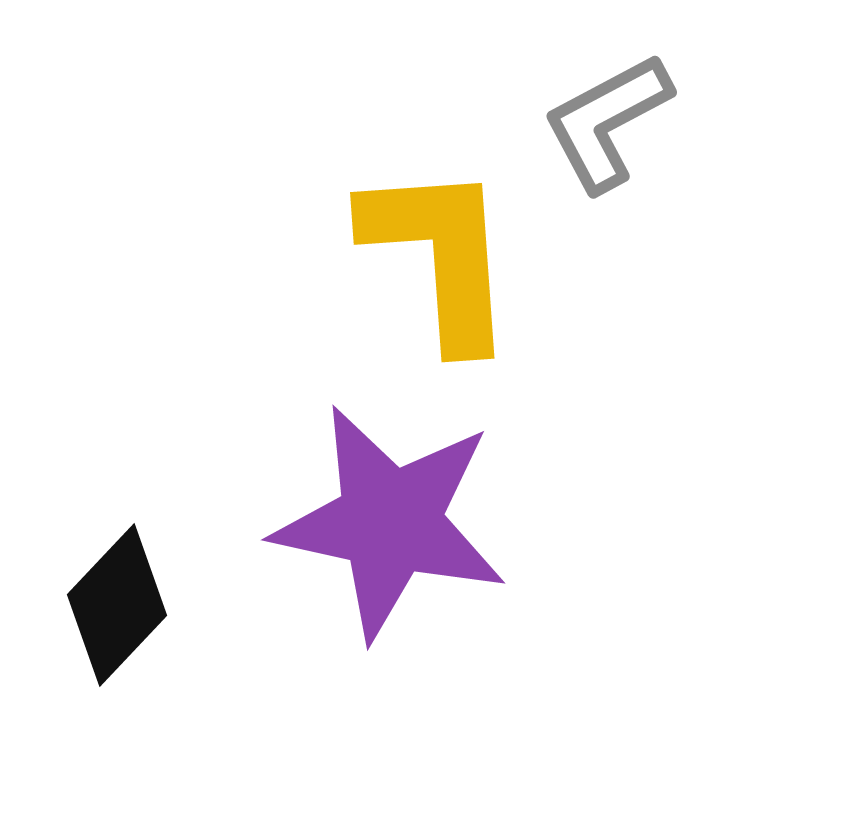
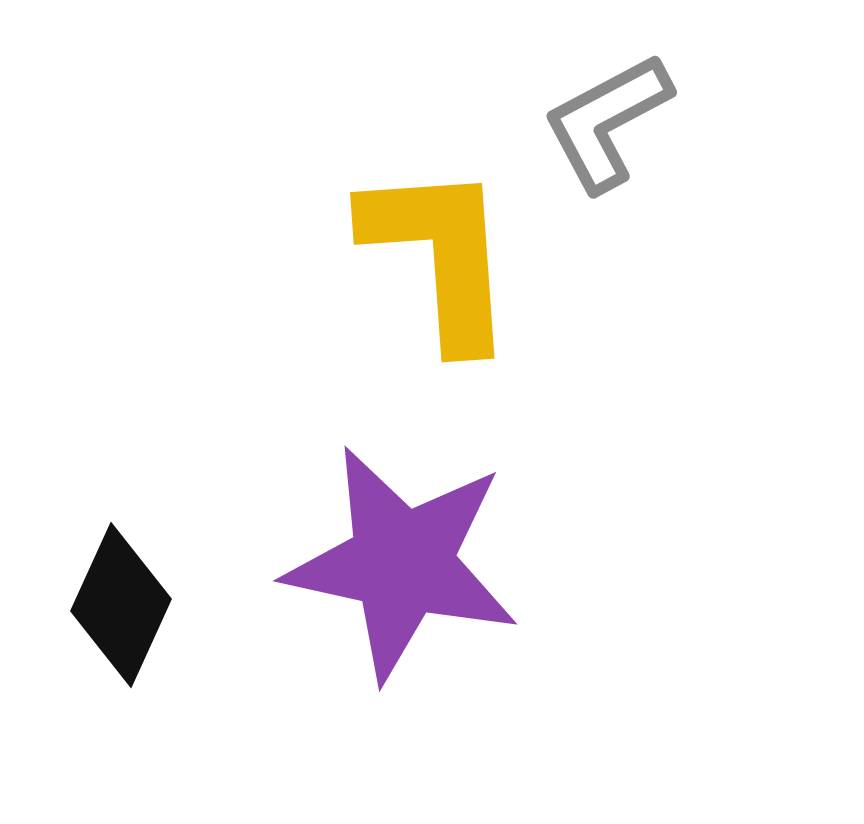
purple star: moved 12 px right, 41 px down
black diamond: moved 4 px right; rotated 19 degrees counterclockwise
